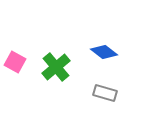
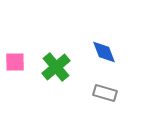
blue diamond: rotated 32 degrees clockwise
pink square: rotated 30 degrees counterclockwise
